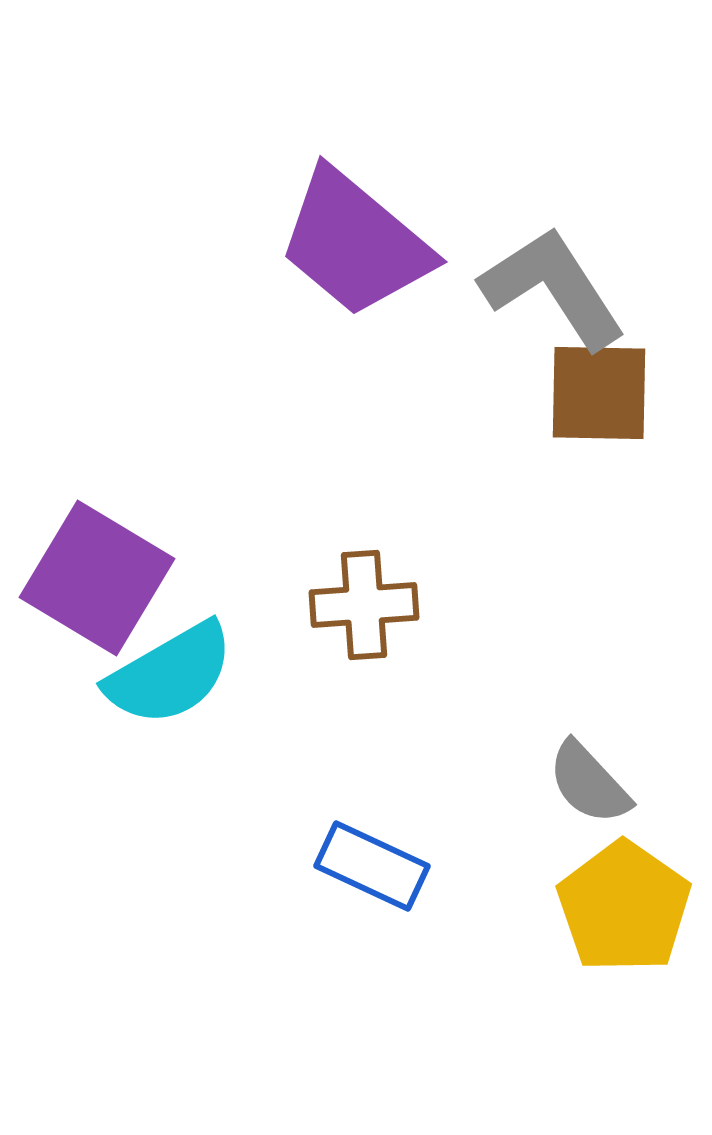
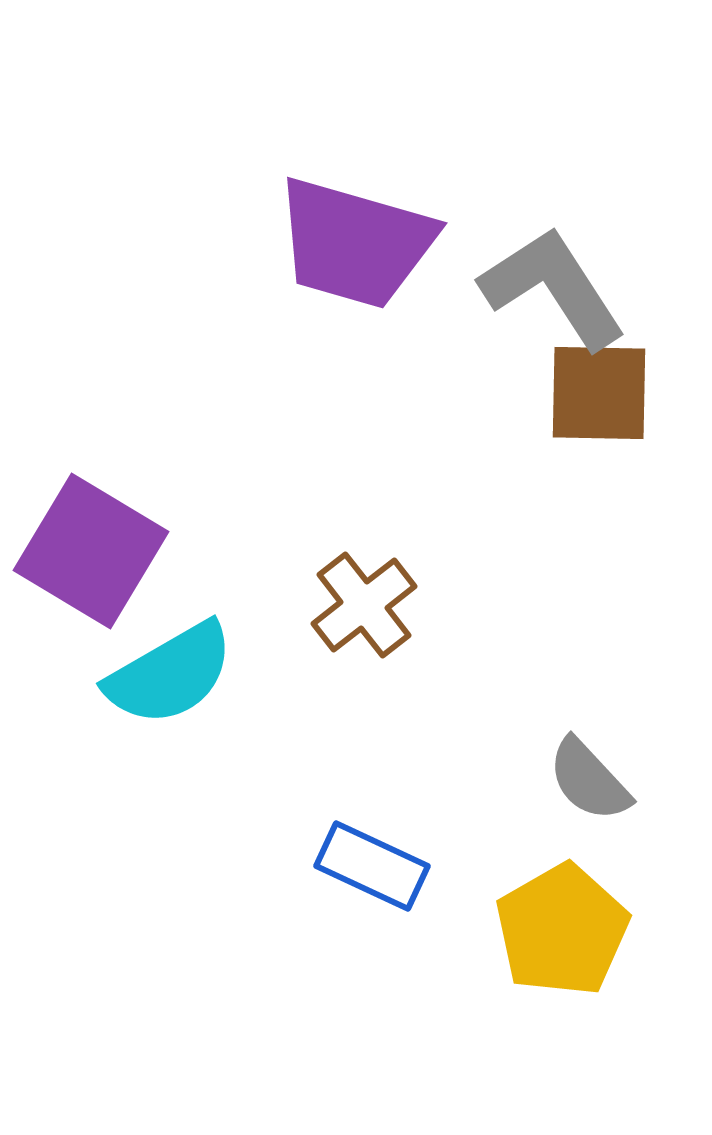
purple trapezoid: rotated 24 degrees counterclockwise
purple square: moved 6 px left, 27 px up
brown cross: rotated 34 degrees counterclockwise
gray semicircle: moved 3 px up
yellow pentagon: moved 62 px left, 23 px down; rotated 7 degrees clockwise
